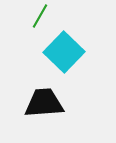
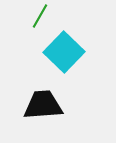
black trapezoid: moved 1 px left, 2 px down
